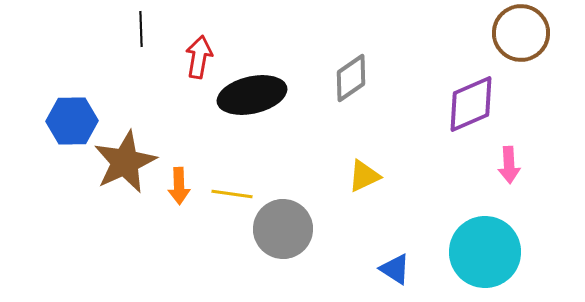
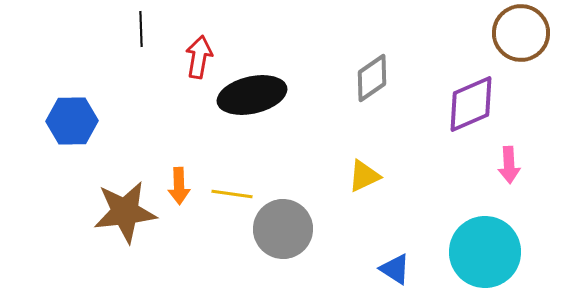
gray diamond: moved 21 px right
brown star: moved 50 px down; rotated 18 degrees clockwise
